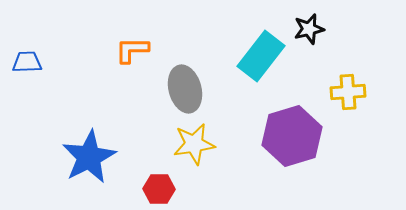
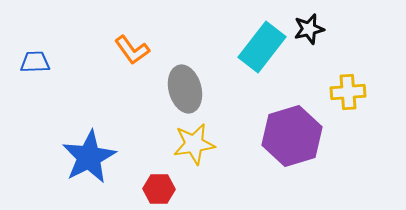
orange L-shape: rotated 126 degrees counterclockwise
cyan rectangle: moved 1 px right, 9 px up
blue trapezoid: moved 8 px right
